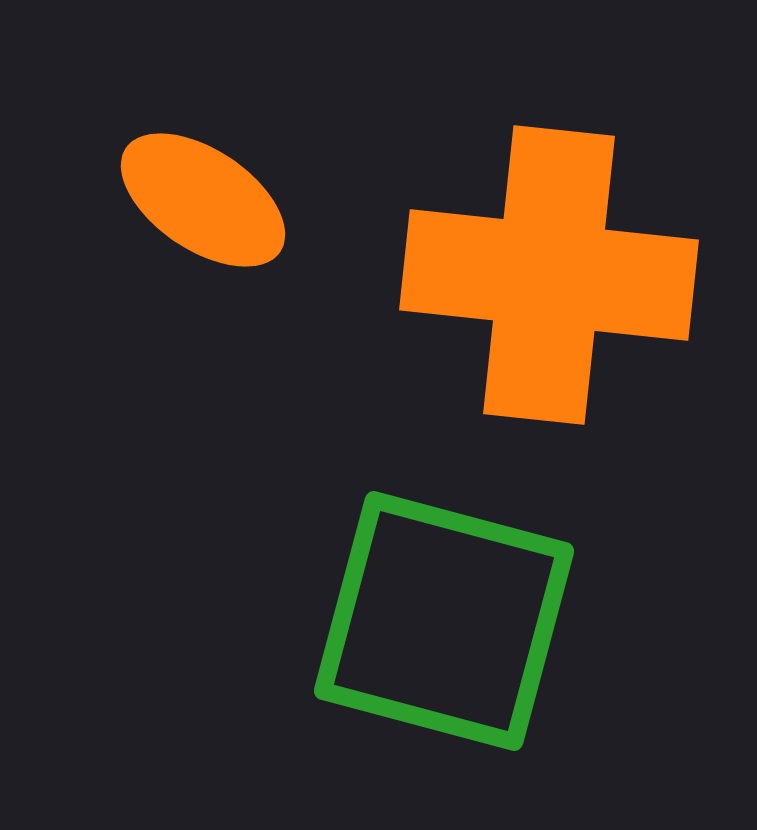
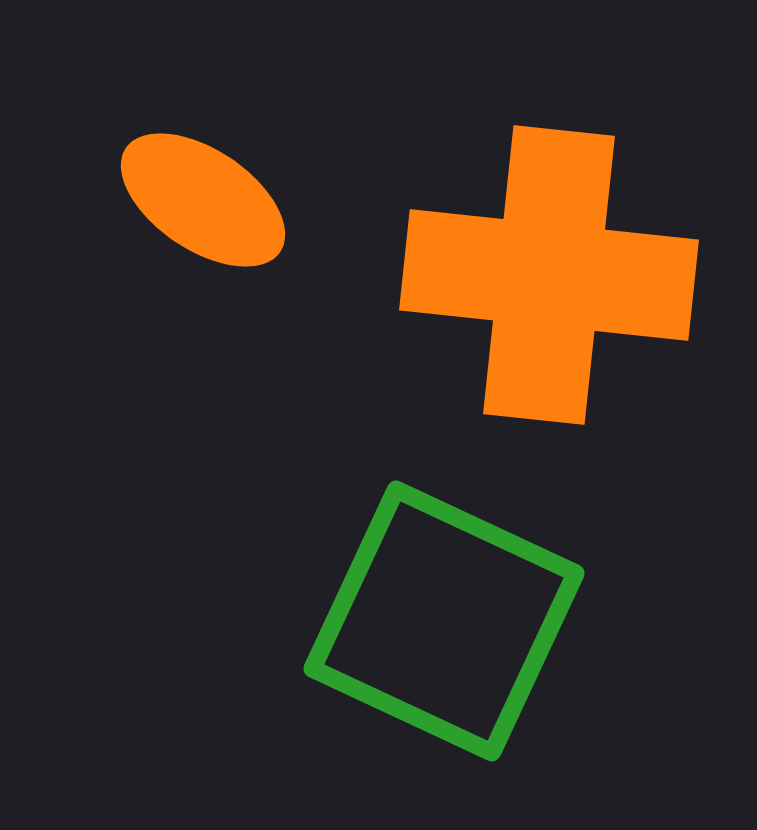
green square: rotated 10 degrees clockwise
